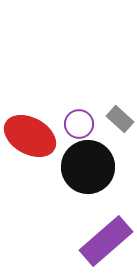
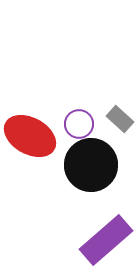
black circle: moved 3 px right, 2 px up
purple rectangle: moved 1 px up
